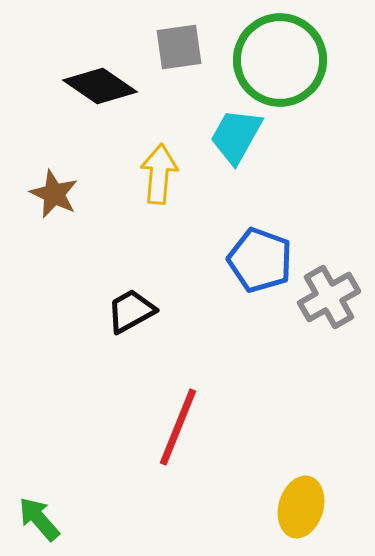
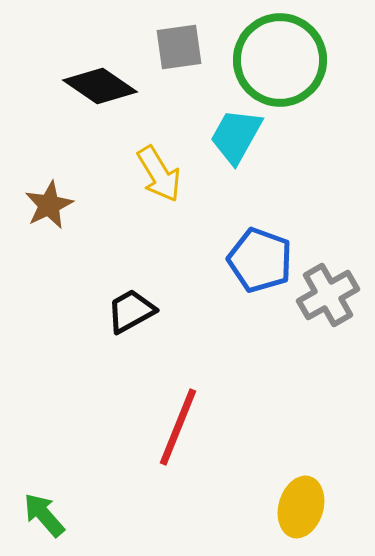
yellow arrow: rotated 144 degrees clockwise
brown star: moved 5 px left, 11 px down; rotated 21 degrees clockwise
gray cross: moved 1 px left, 2 px up
green arrow: moved 5 px right, 4 px up
